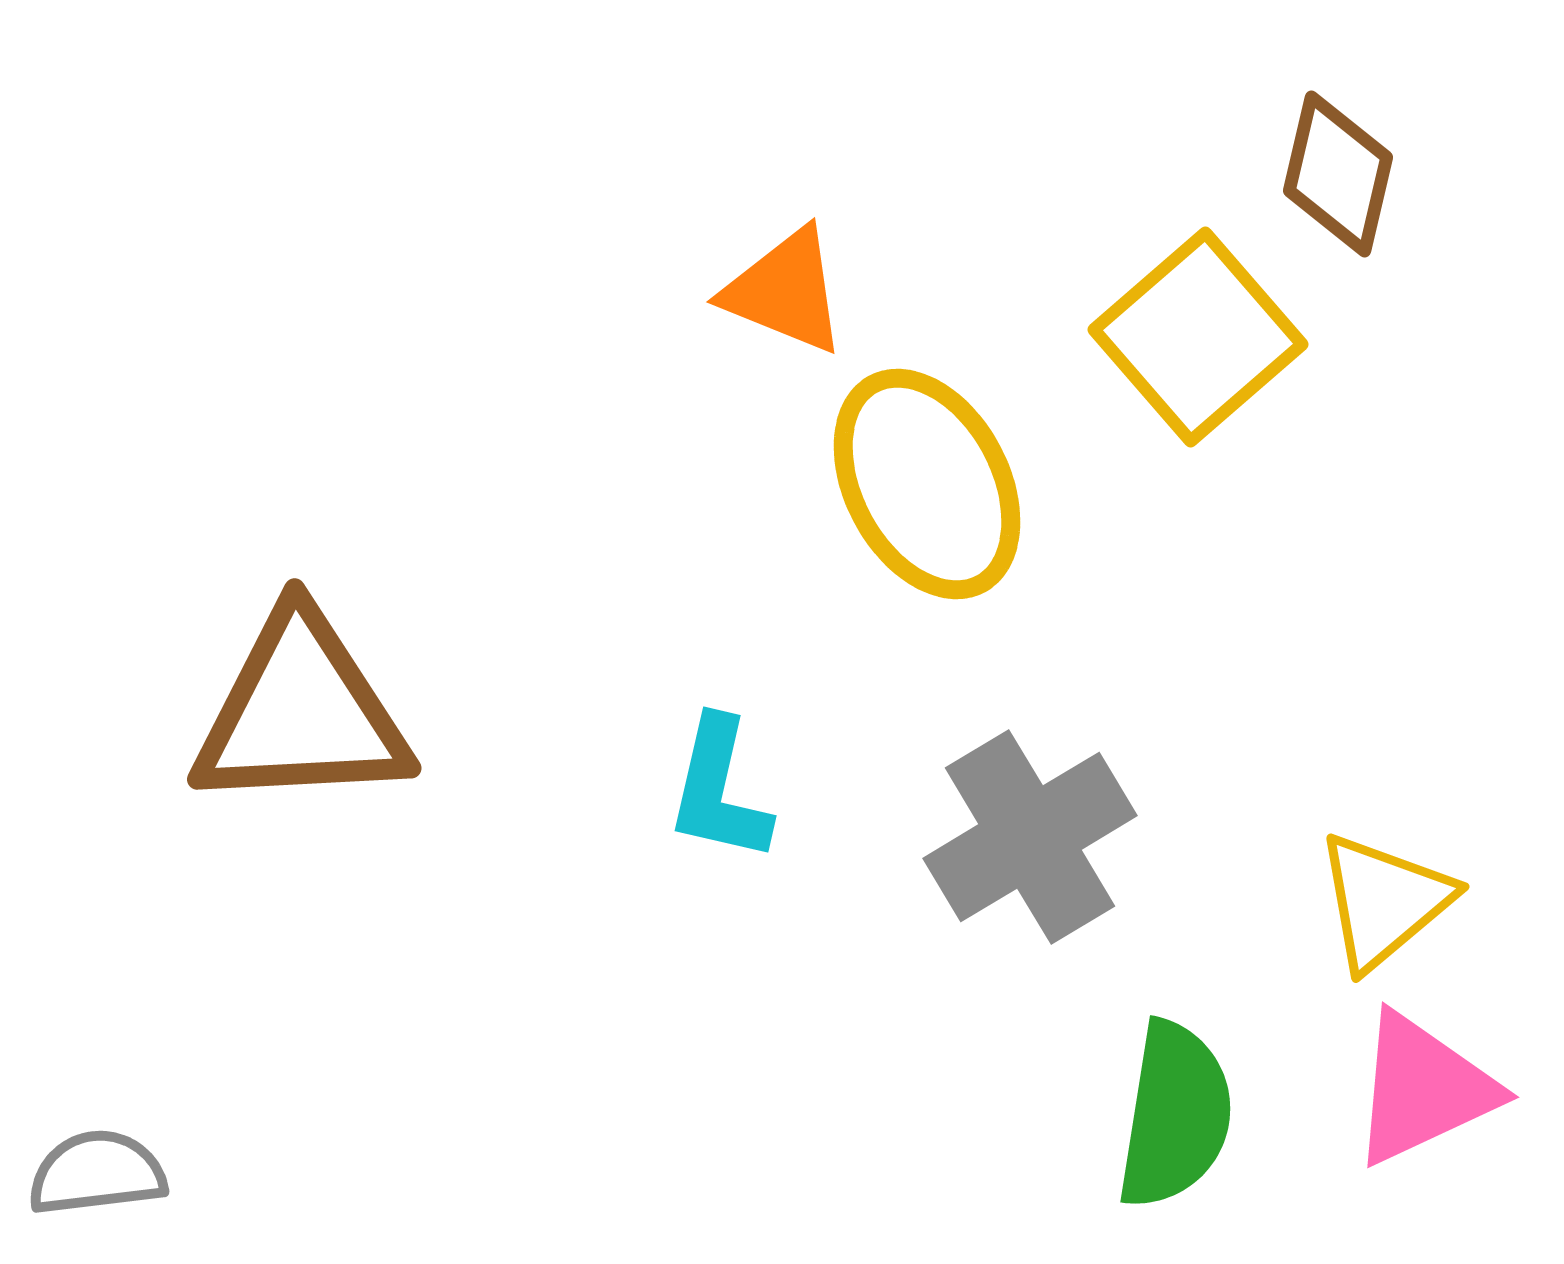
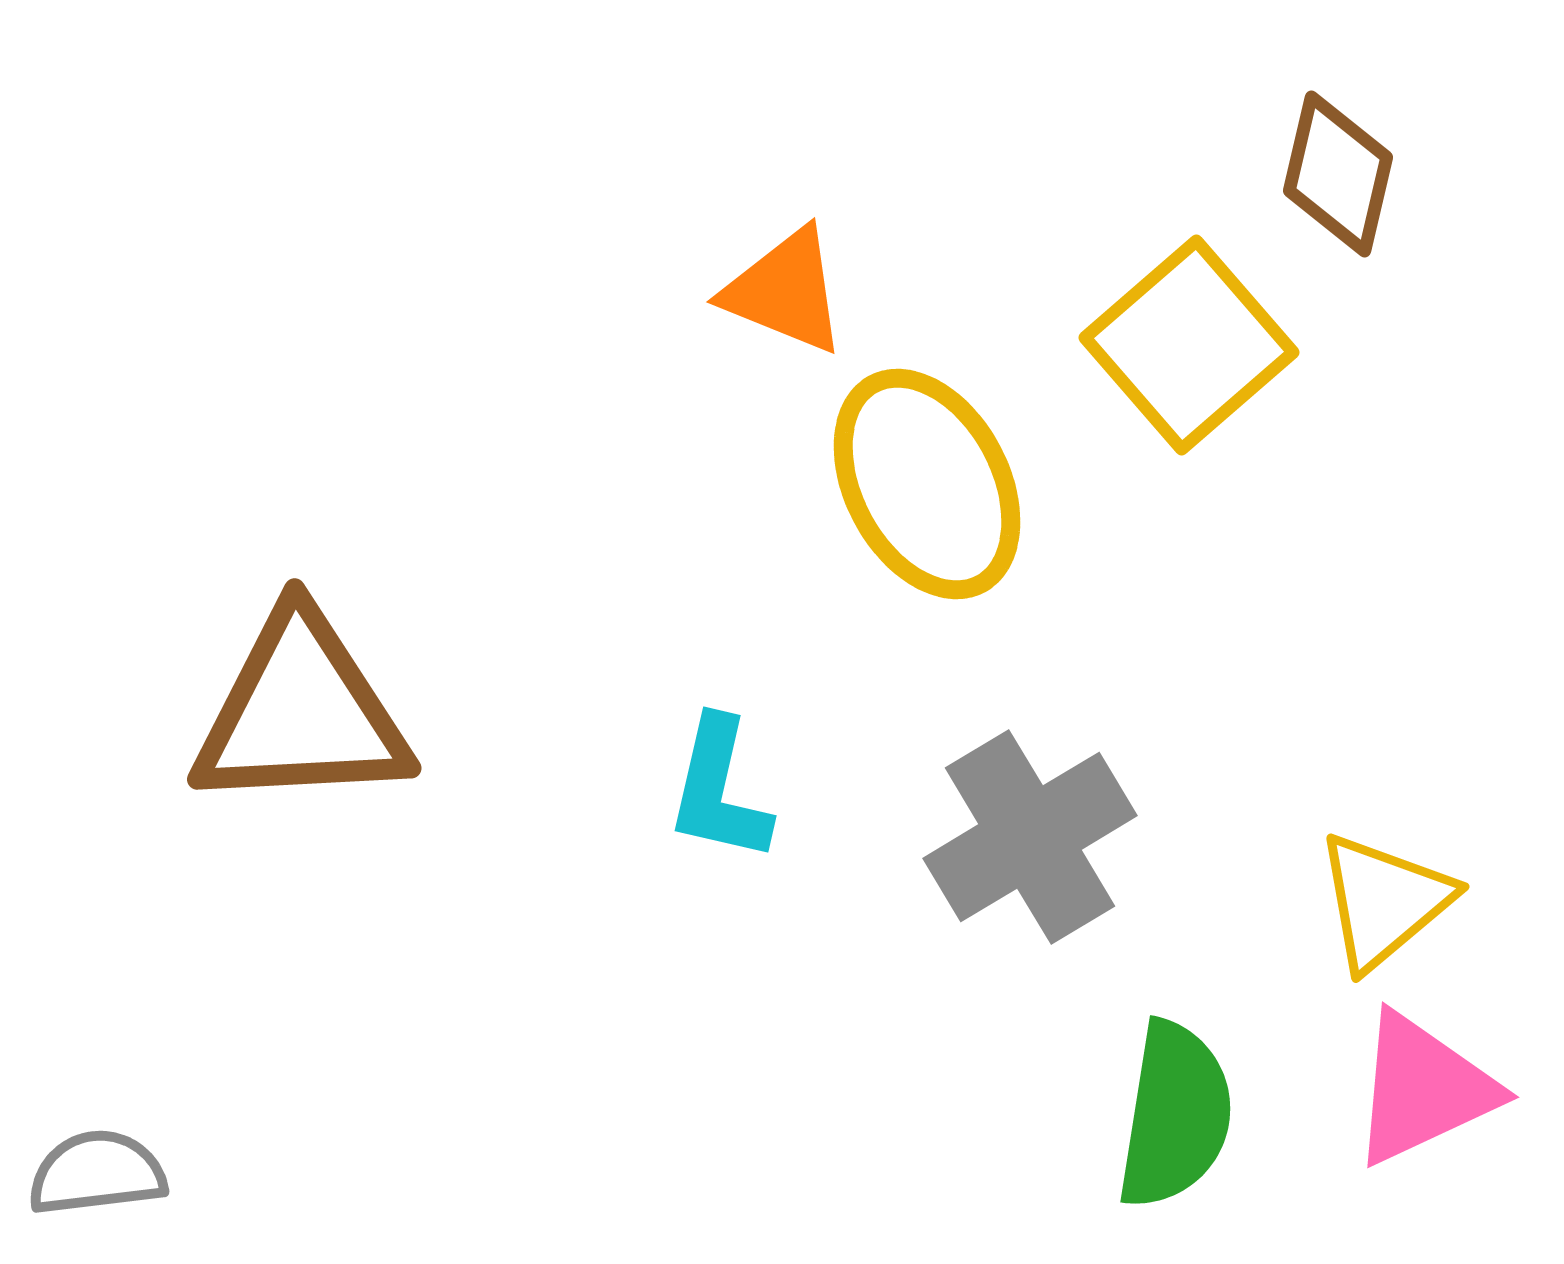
yellow square: moved 9 px left, 8 px down
